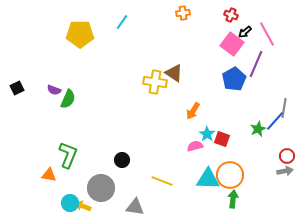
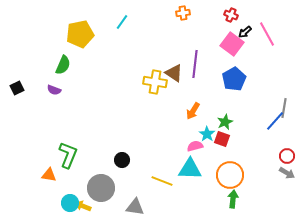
yellow pentagon: rotated 12 degrees counterclockwise
purple line: moved 61 px left; rotated 16 degrees counterclockwise
green semicircle: moved 5 px left, 34 px up
green star: moved 33 px left, 7 px up
gray arrow: moved 2 px right, 2 px down; rotated 42 degrees clockwise
cyan triangle: moved 18 px left, 10 px up
